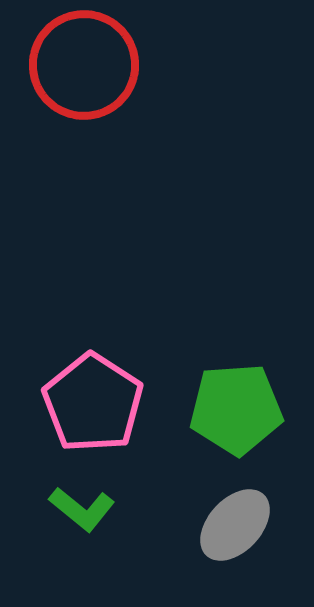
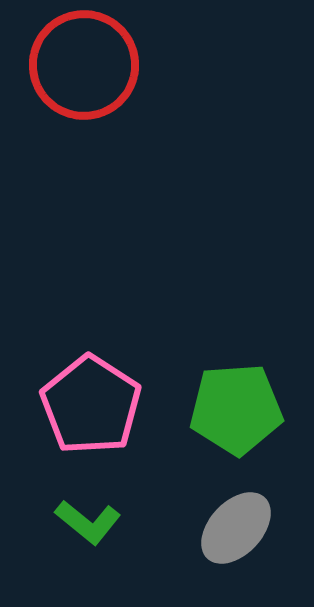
pink pentagon: moved 2 px left, 2 px down
green L-shape: moved 6 px right, 13 px down
gray ellipse: moved 1 px right, 3 px down
